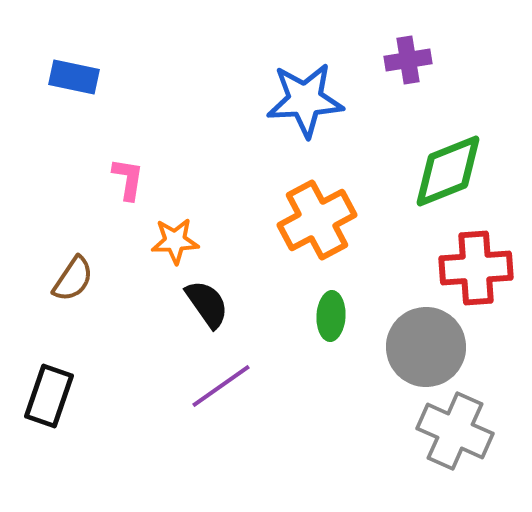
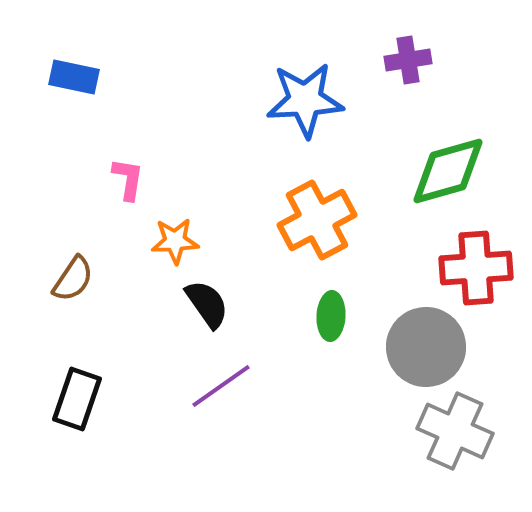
green diamond: rotated 6 degrees clockwise
black rectangle: moved 28 px right, 3 px down
